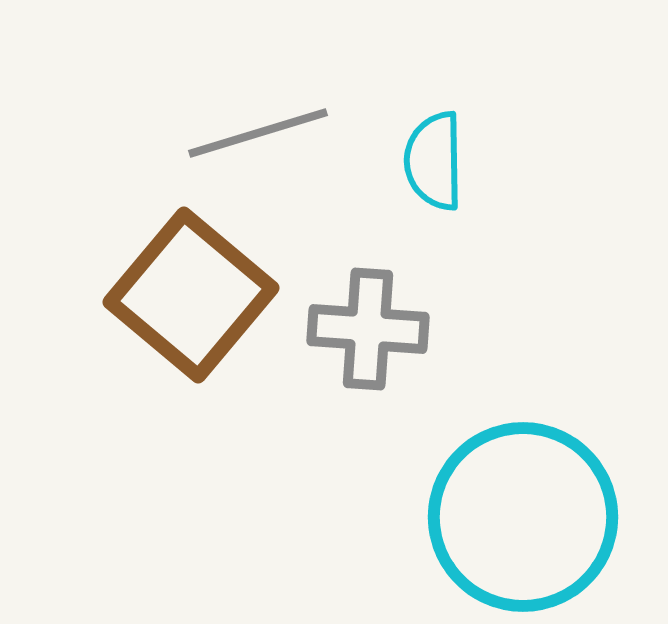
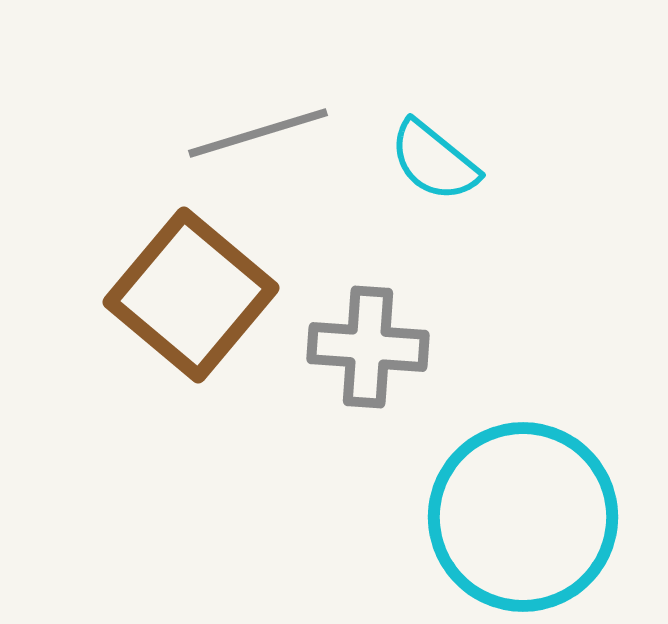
cyan semicircle: rotated 50 degrees counterclockwise
gray cross: moved 18 px down
